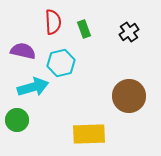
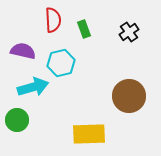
red semicircle: moved 2 px up
